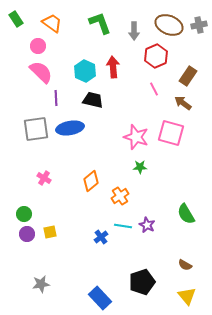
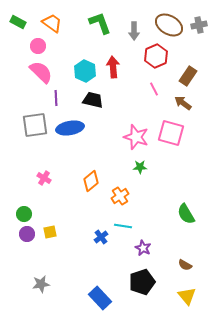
green rectangle: moved 2 px right, 3 px down; rotated 28 degrees counterclockwise
brown ellipse: rotated 8 degrees clockwise
gray square: moved 1 px left, 4 px up
purple star: moved 4 px left, 23 px down
